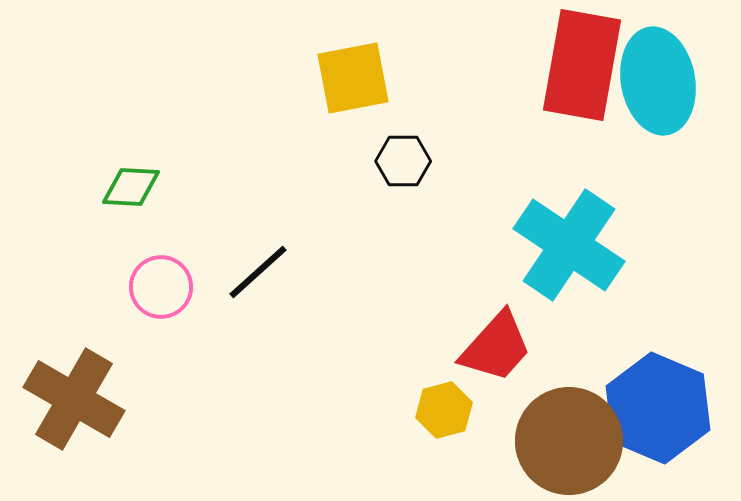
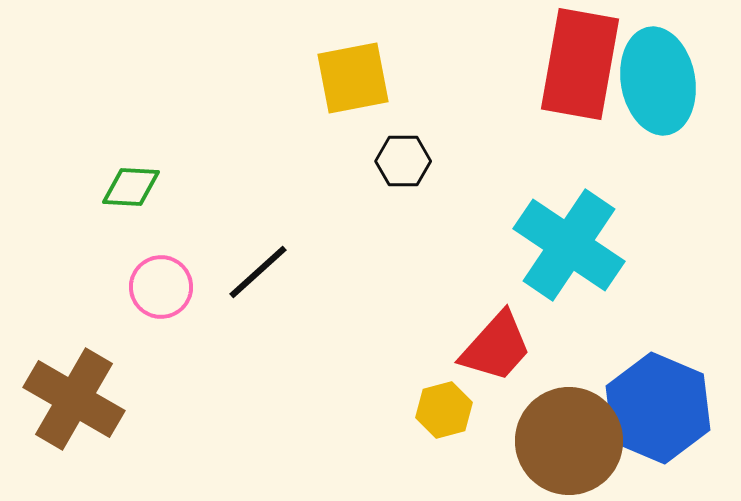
red rectangle: moved 2 px left, 1 px up
